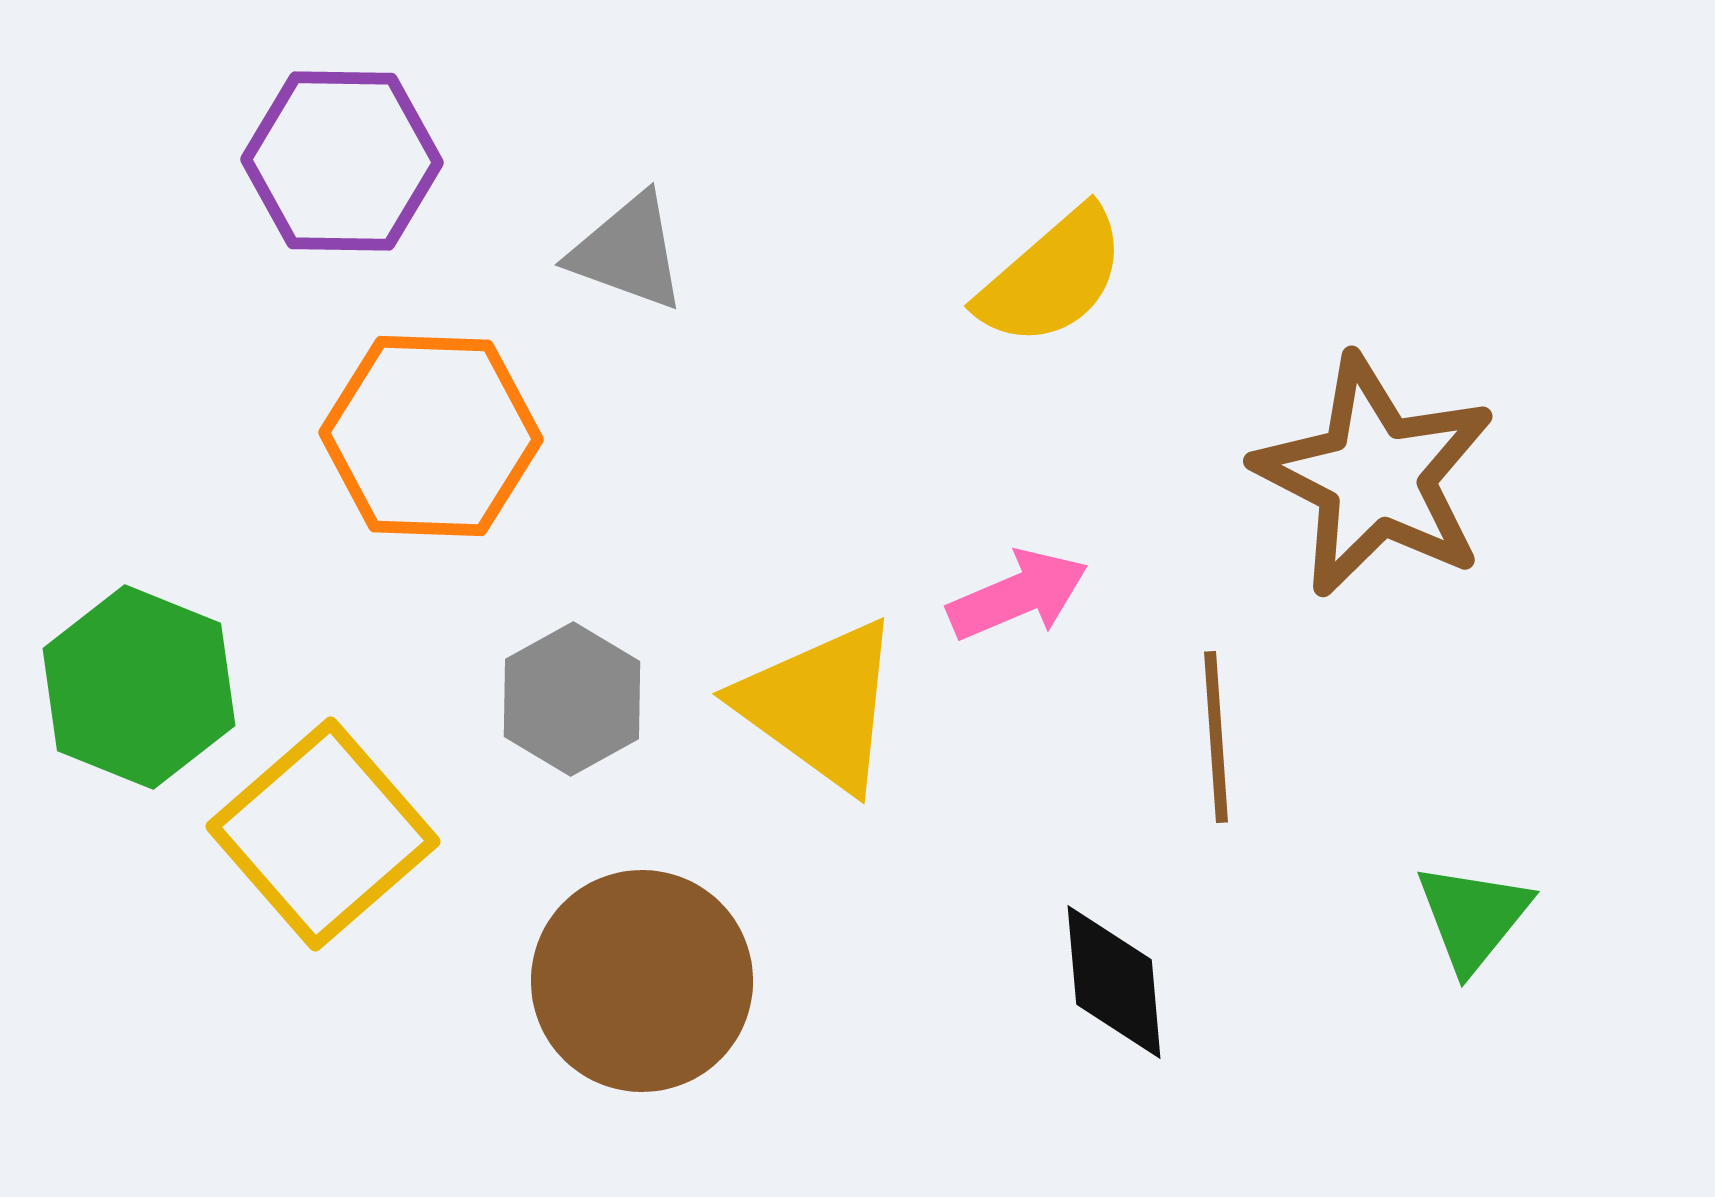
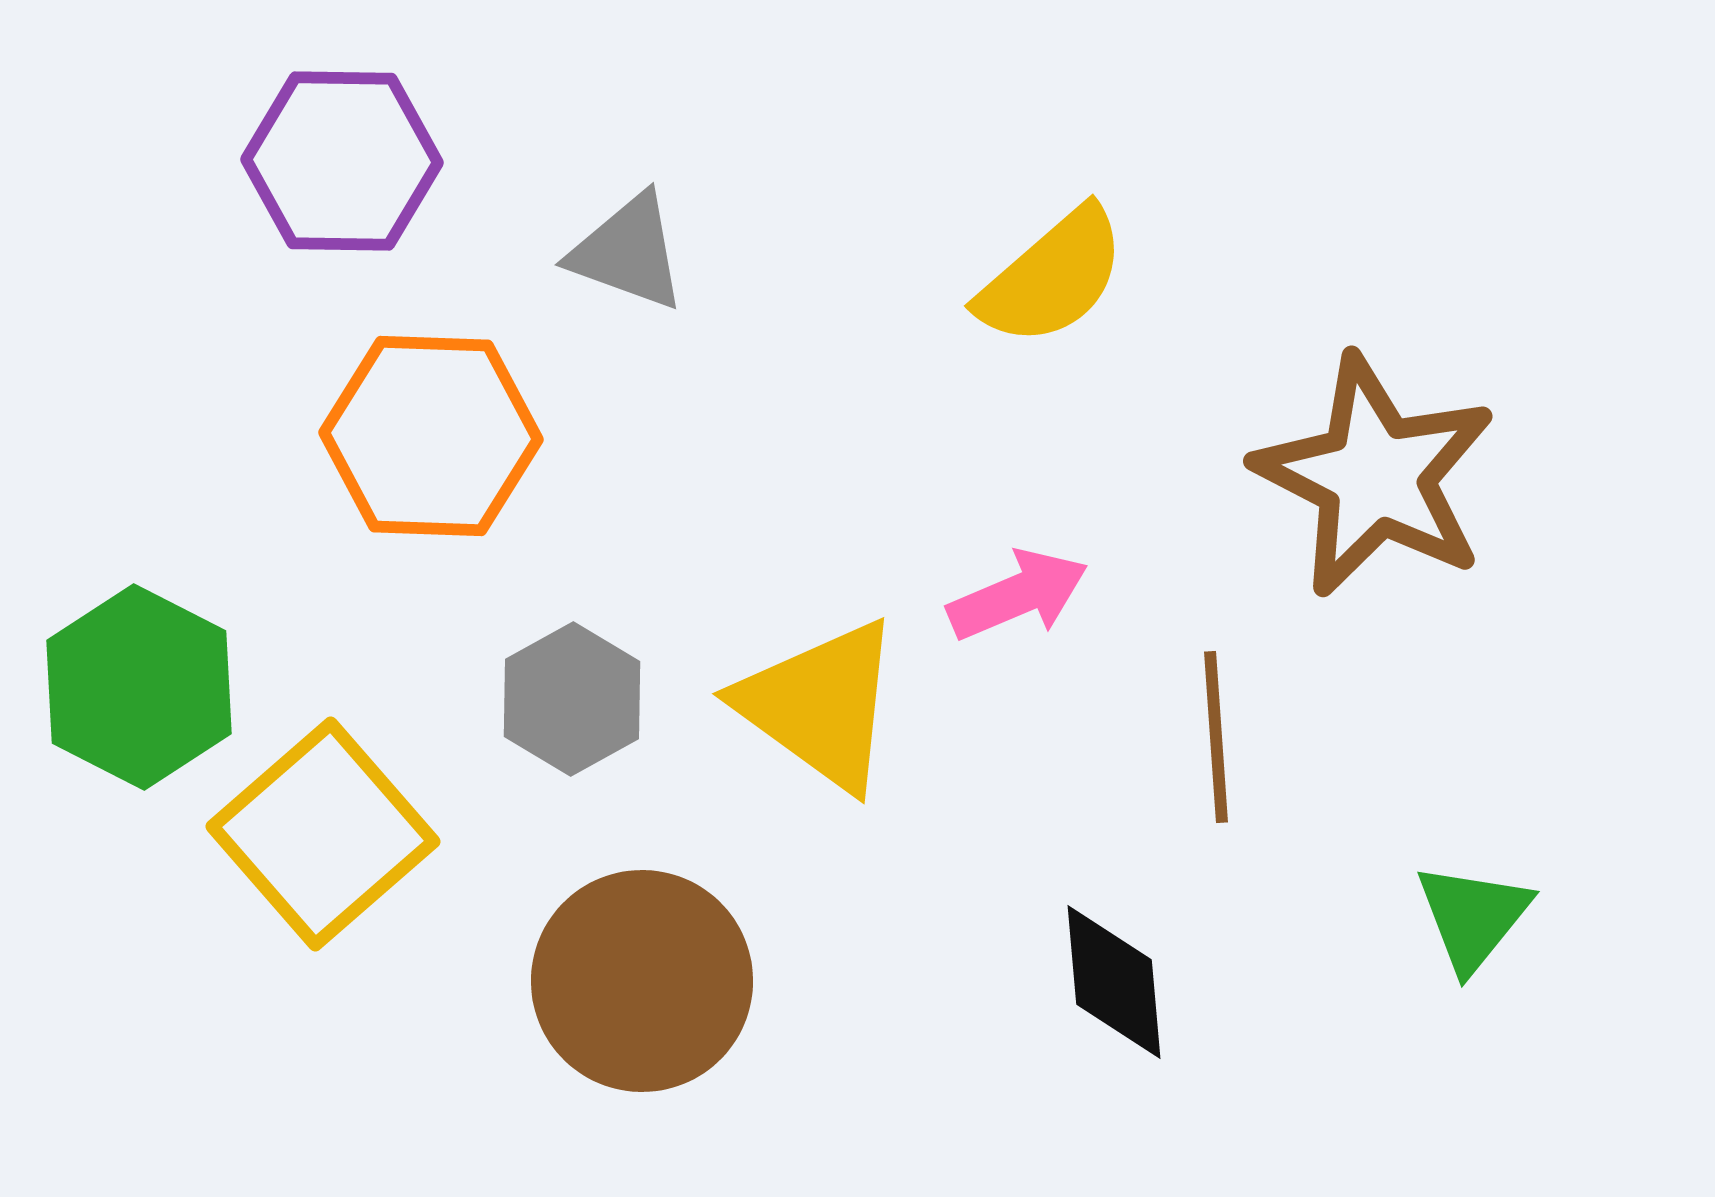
green hexagon: rotated 5 degrees clockwise
